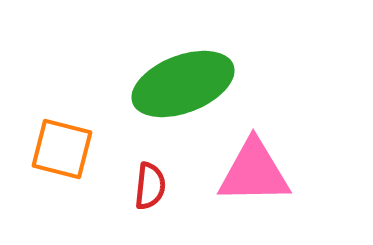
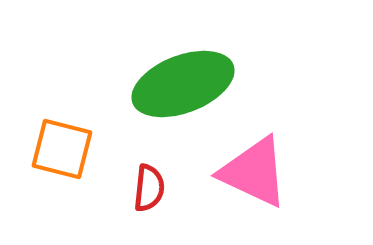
pink triangle: rotated 26 degrees clockwise
red semicircle: moved 1 px left, 2 px down
